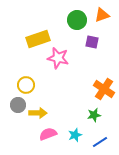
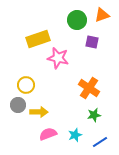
orange cross: moved 15 px left, 1 px up
yellow arrow: moved 1 px right, 1 px up
